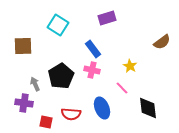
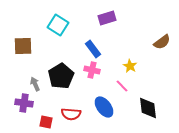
pink line: moved 2 px up
blue ellipse: moved 2 px right, 1 px up; rotated 15 degrees counterclockwise
